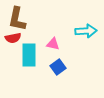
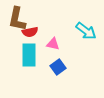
cyan arrow: rotated 40 degrees clockwise
red semicircle: moved 17 px right, 6 px up
